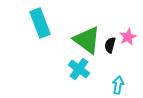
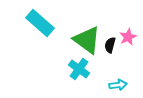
cyan rectangle: rotated 28 degrees counterclockwise
cyan arrow: rotated 72 degrees clockwise
